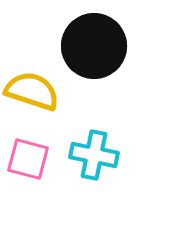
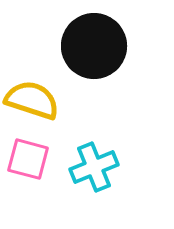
yellow semicircle: moved 9 px down
cyan cross: moved 12 px down; rotated 33 degrees counterclockwise
